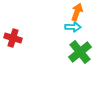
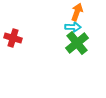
green cross: moved 3 px left, 9 px up
